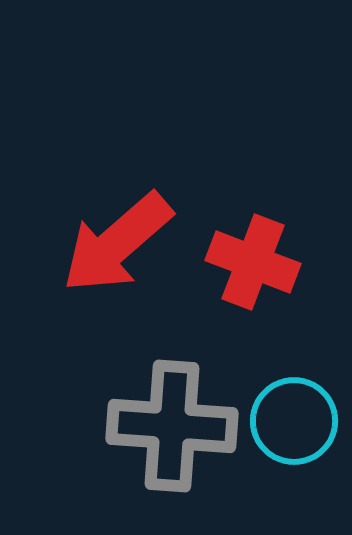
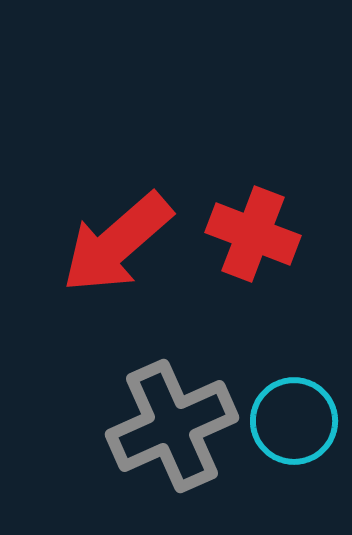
red cross: moved 28 px up
gray cross: rotated 28 degrees counterclockwise
